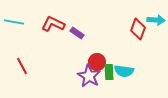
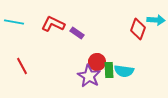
green rectangle: moved 2 px up
